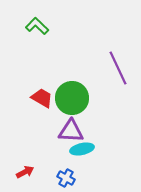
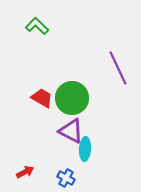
purple triangle: rotated 24 degrees clockwise
cyan ellipse: moved 3 px right; rotated 75 degrees counterclockwise
